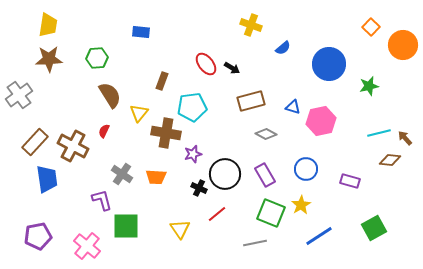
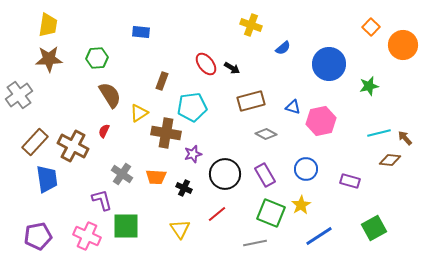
yellow triangle at (139, 113): rotated 18 degrees clockwise
black cross at (199, 188): moved 15 px left
pink cross at (87, 246): moved 10 px up; rotated 16 degrees counterclockwise
